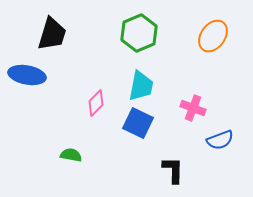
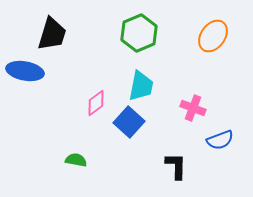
blue ellipse: moved 2 px left, 4 px up
pink diamond: rotated 8 degrees clockwise
blue square: moved 9 px left, 1 px up; rotated 16 degrees clockwise
green semicircle: moved 5 px right, 5 px down
black L-shape: moved 3 px right, 4 px up
